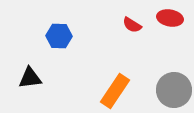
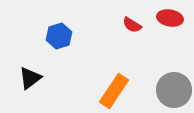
blue hexagon: rotated 20 degrees counterclockwise
black triangle: rotated 30 degrees counterclockwise
orange rectangle: moved 1 px left
